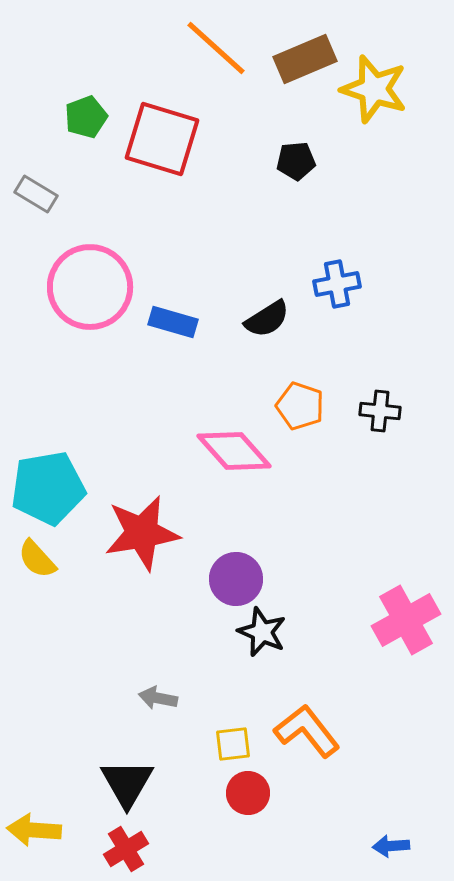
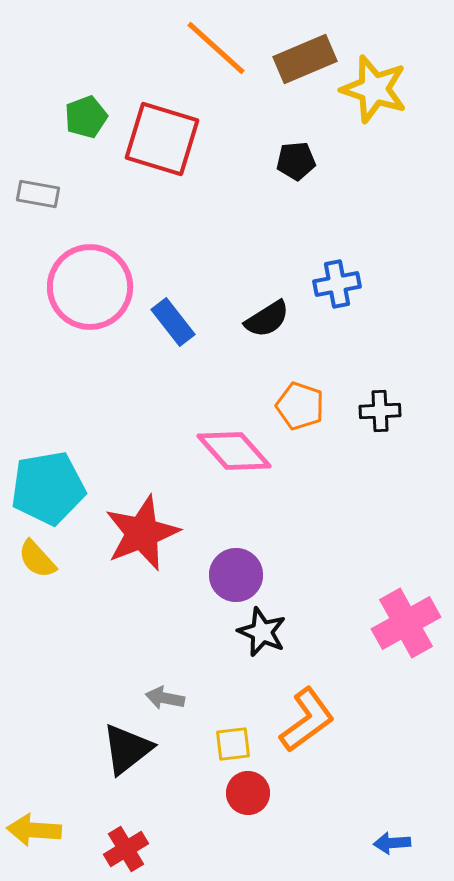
gray rectangle: moved 2 px right; rotated 21 degrees counterclockwise
blue rectangle: rotated 36 degrees clockwise
black cross: rotated 9 degrees counterclockwise
red star: rotated 12 degrees counterclockwise
purple circle: moved 4 px up
pink cross: moved 3 px down
gray arrow: moved 7 px right
orange L-shape: moved 11 px up; rotated 92 degrees clockwise
black triangle: moved 34 px up; rotated 22 degrees clockwise
blue arrow: moved 1 px right, 3 px up
